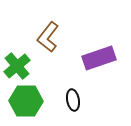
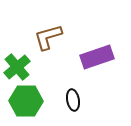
brown L-shape: rotated 36 degrees clockwise
purple rectangle: moved 2 px left, 1 px up
green cross: moved 1 px down
